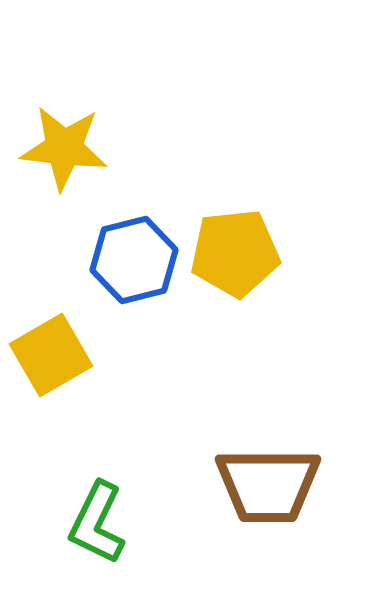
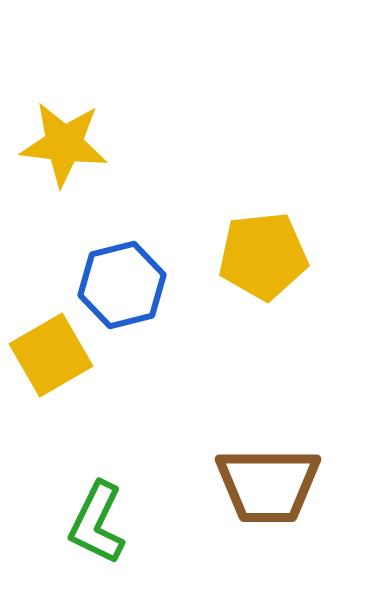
yellow star: moved 4 px up
yellow pentagon: moved 28 px right, 3 px down
blue hexagon: moved 12 px left, 25 px down
